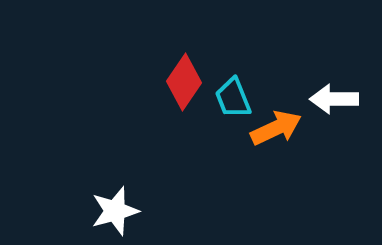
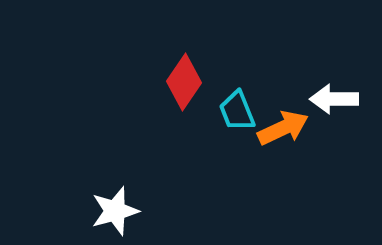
cyan trapezoid: moved 4 px right, 13 px down
orange arrow: moved 7 px right
